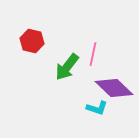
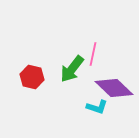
red hexagon: moved 36 px down
green arrow: moved 5 px right, 2 px down
cyan L-shape: moved 1 px up
